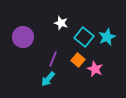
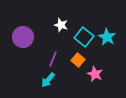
white star: moved 2 px down
cyan star: rotated 18 degrees counterclockwise
pink star: moved 5 px down
cyan arrow: moved 1 px down
